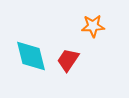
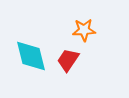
orange star: moved 9 px left, 4 px down
